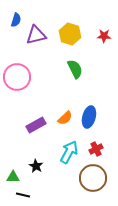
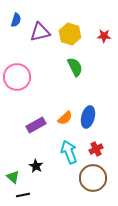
purple triangle: moved 4 px right, 3 px up
green semicircle: moved 2 px up
blue ellipse: moved 1 px left
cyan arrow: rotated 50 degrees counterclockwise
green triangle: rotated 40 degrees clockwise
black line: rotated 24 degrees counterclockwise
